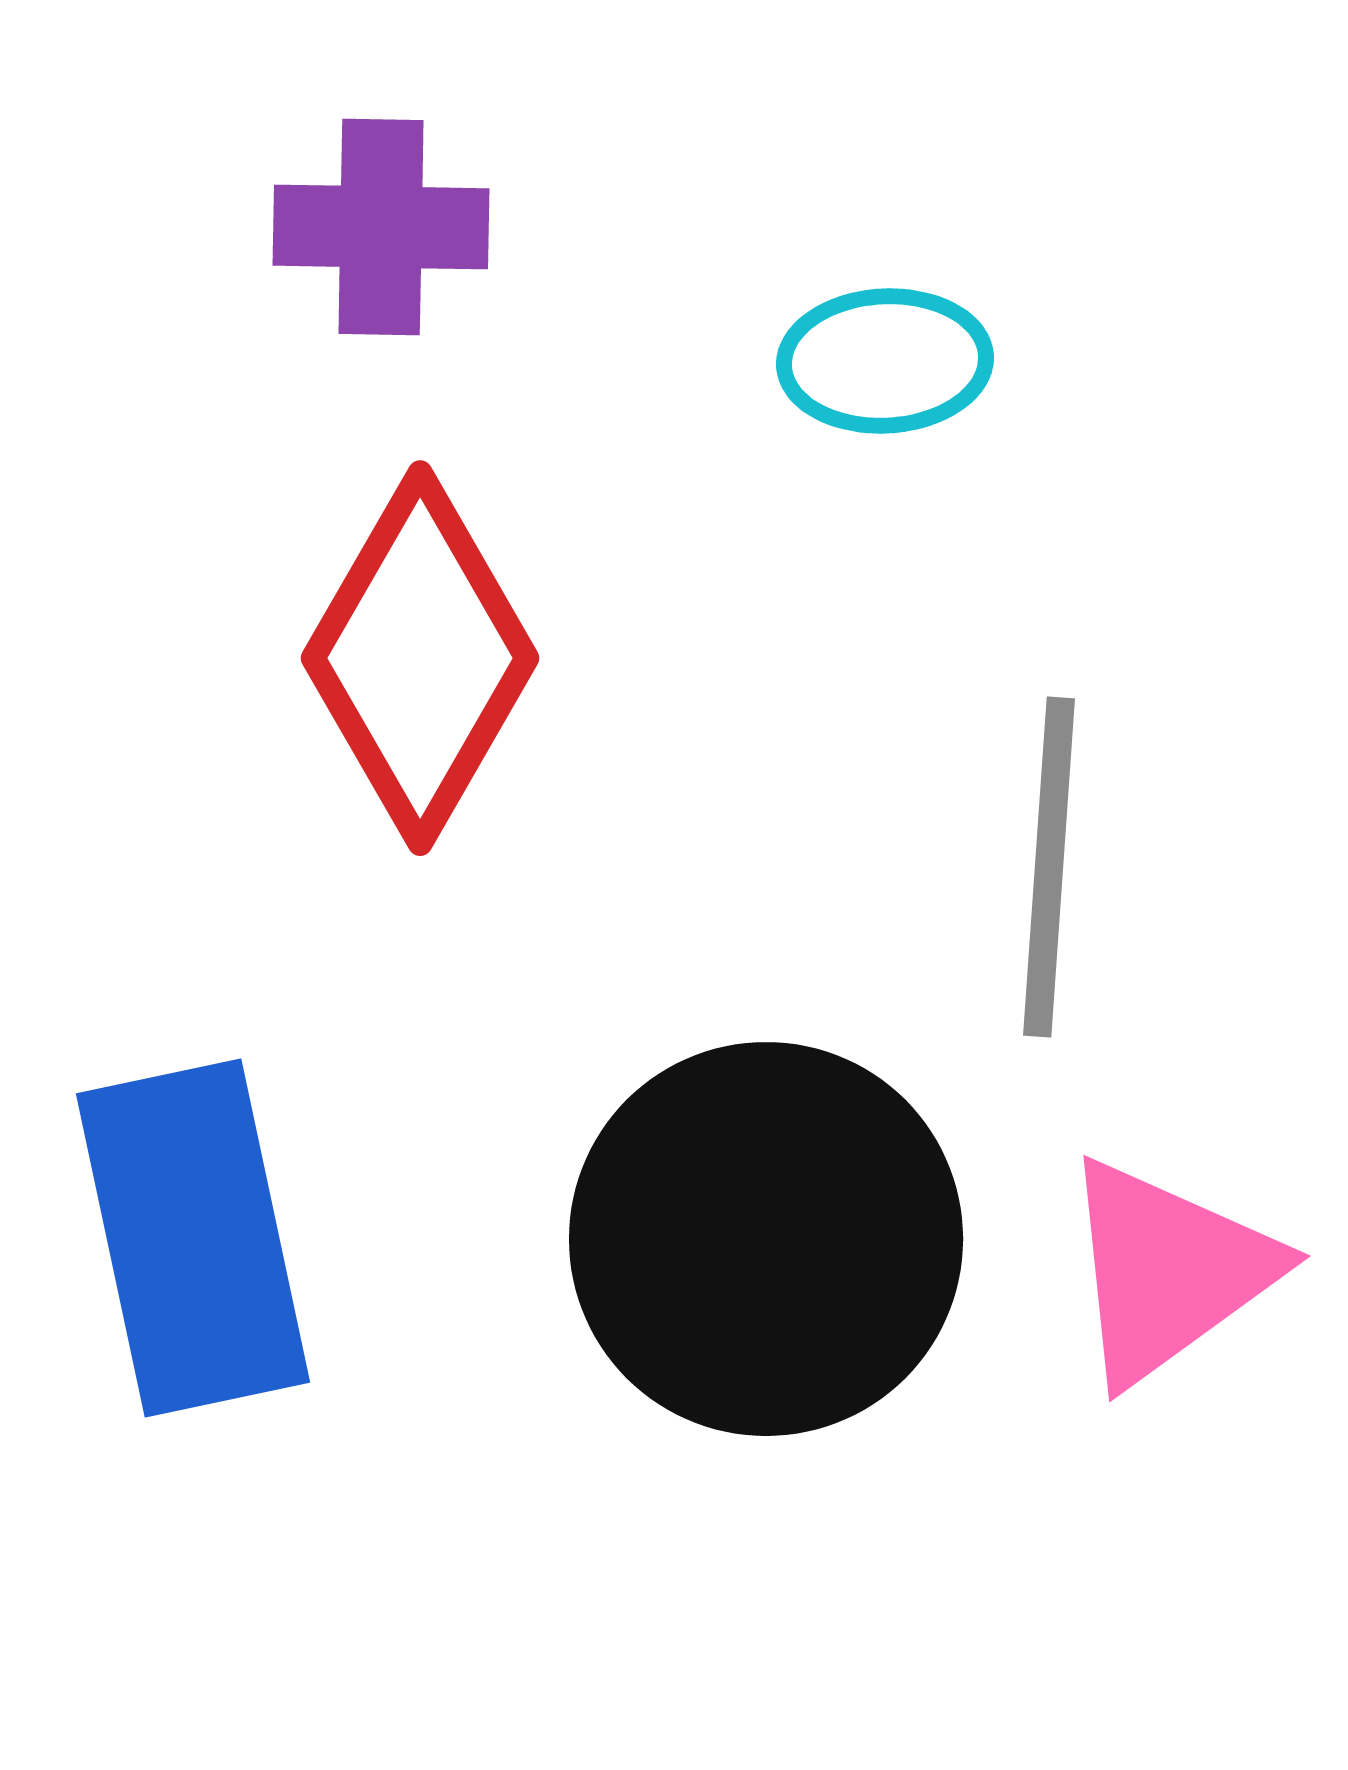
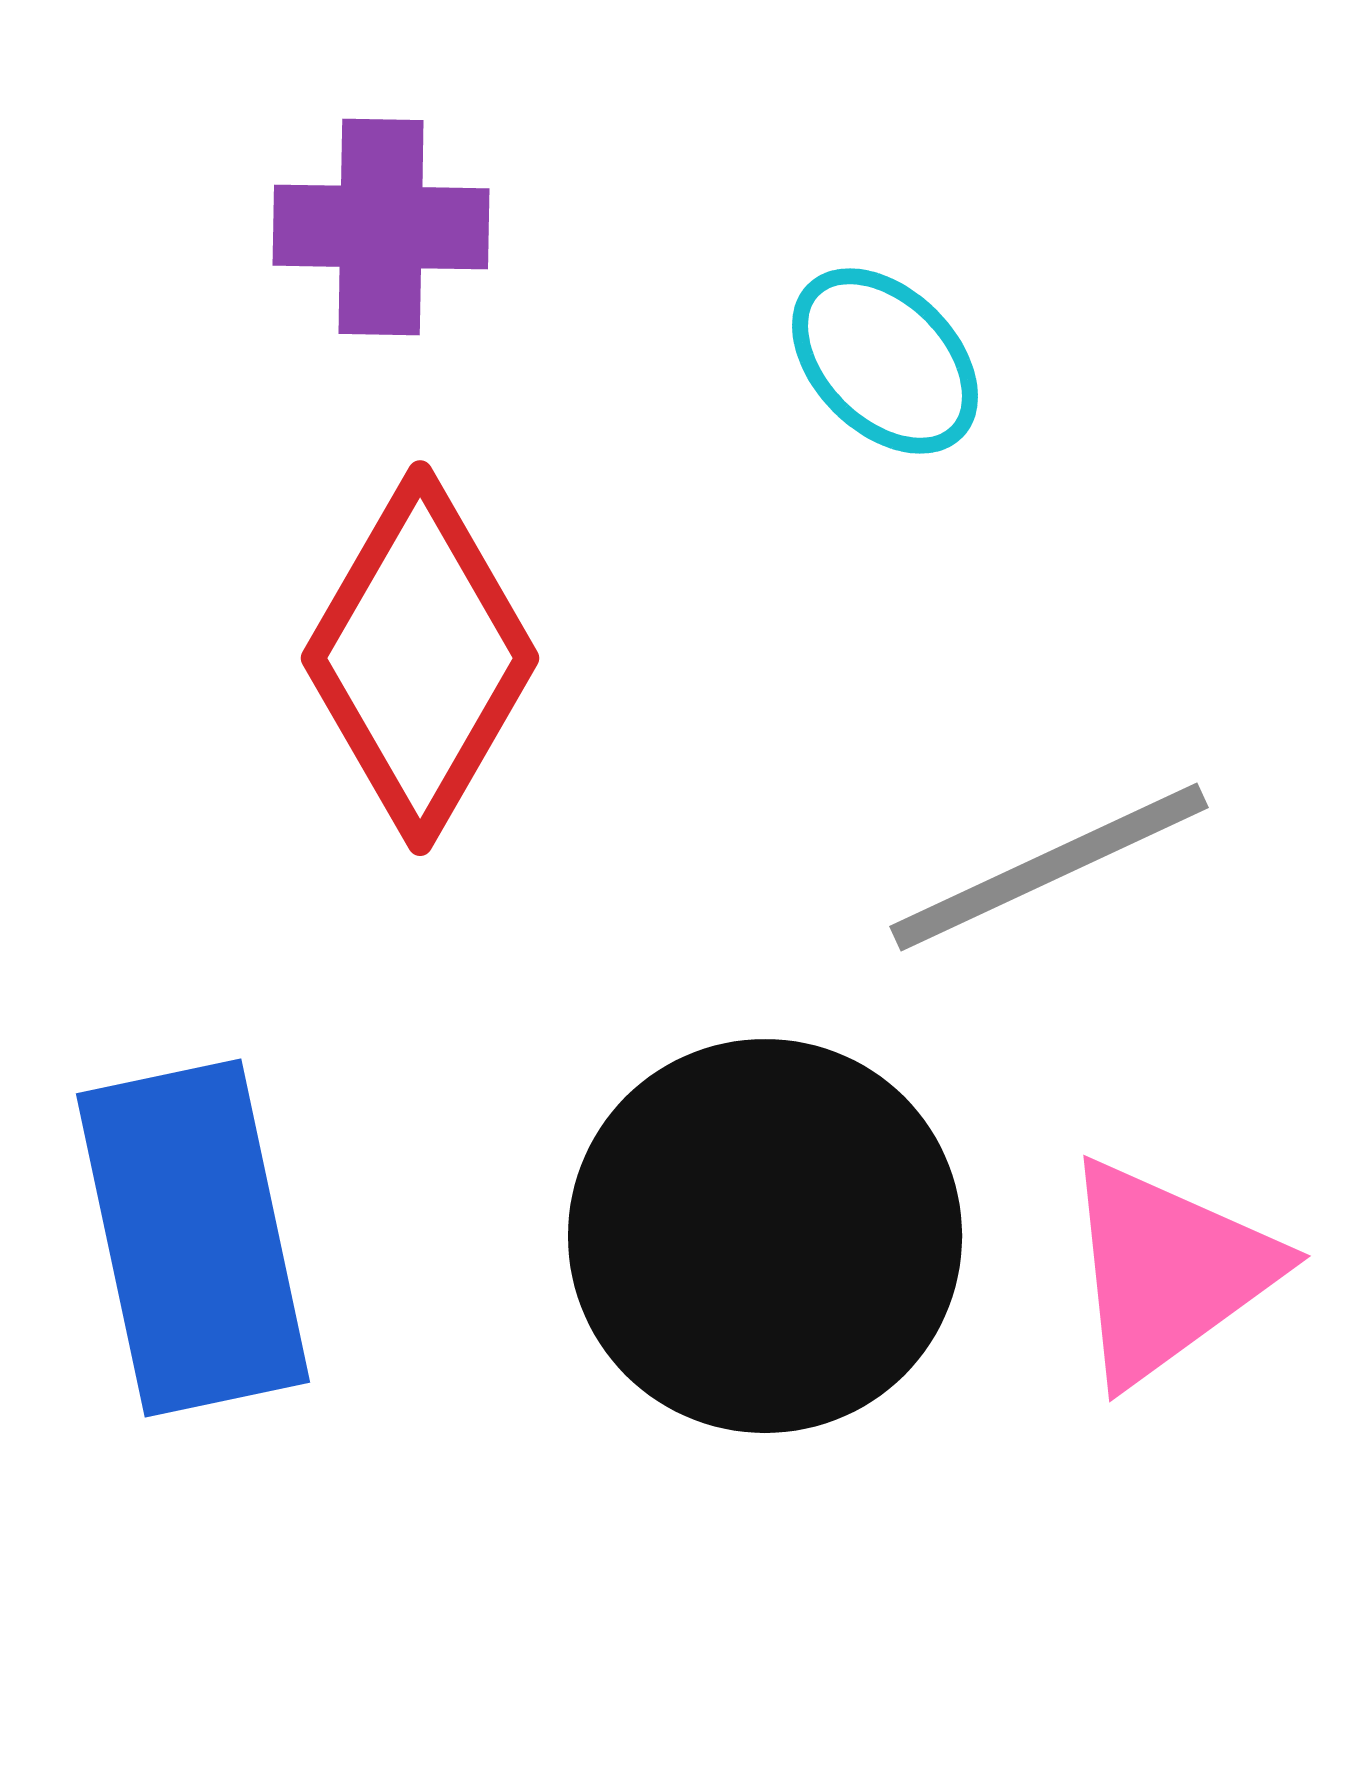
cyan ellipse: rotated 48 degrees clockwise
gray line: rotated 61 degrees clockwise
black circle: moved 1 px left, 3 px up
